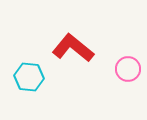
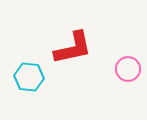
red L-shape: rotated 129 degrees clockwise
